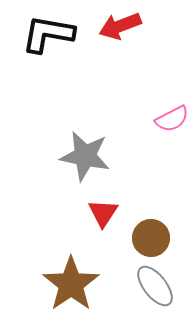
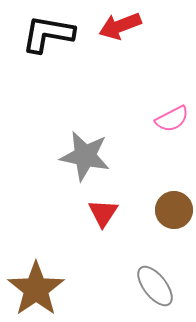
brown circle: moved 23 px right, 28 px up
brown star: moved 35 px left, 5 px down
